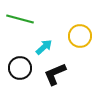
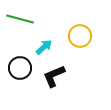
black L-shape: moved 1 px left, 2 px down
